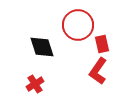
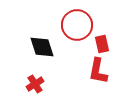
red circle: moved 1 px left
red L-shape: rotated 24 degrees counterclockwise
